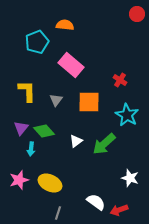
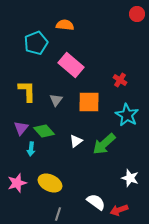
cyan pentagon: moved 1 px left, 1 px down
pink star: moved 2 px left, 3 px down
gray line: moved 1 px down
